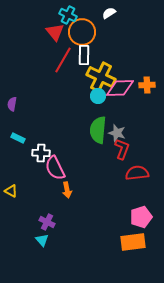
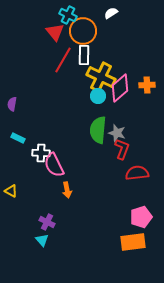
white semicircle: moved 2 px right
orange circle: moved 1 px right, 1 px up
pink diamond: rotated 40 degrees counterclockwise
pink semicircle: moved 1 px left, 3 px up
